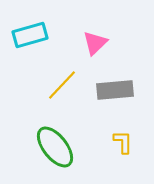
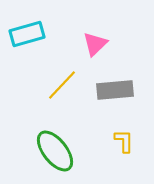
cyan rectangle: moved 3 px left, 1 px up
pink triangle: moved 1 px down
yellow L-shape: moved 1 px right, 1 px up
green ellipse: moved 4 px down
